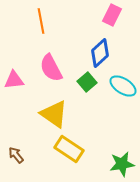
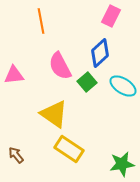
pink rectangle: moved 1 px left, 1 px down
pink semicircle: moved 9 px right, 2 px up
pink triangle: moved 5 px up
